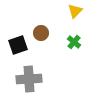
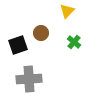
yellow triangle: moved 8 px left
